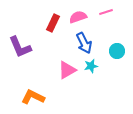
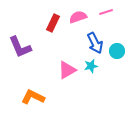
blue arrow: moved 11 px right
